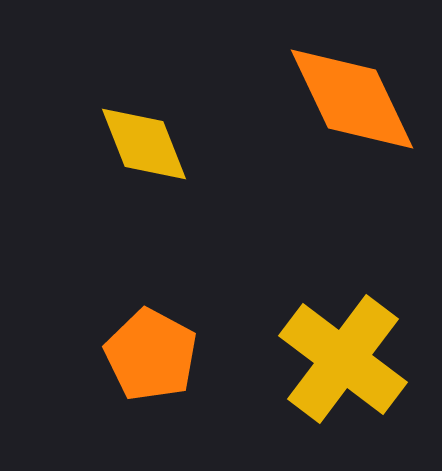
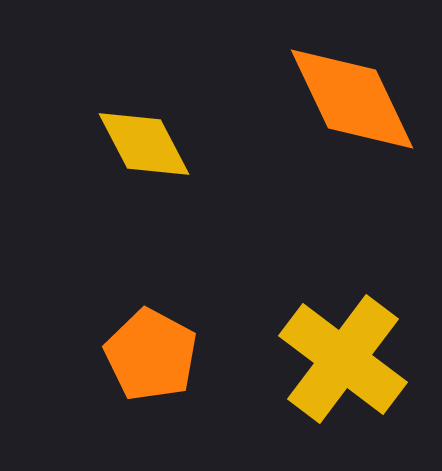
yellow diamond: rotated 6 degrees counterclockwise
